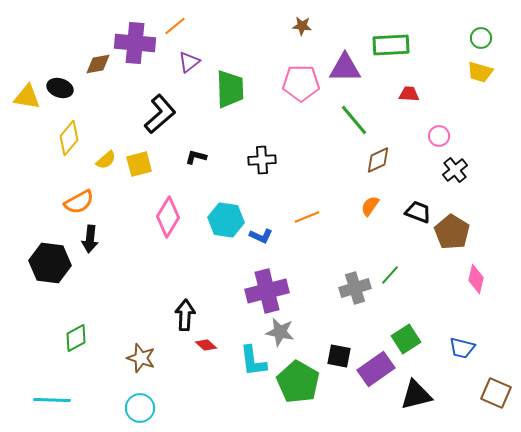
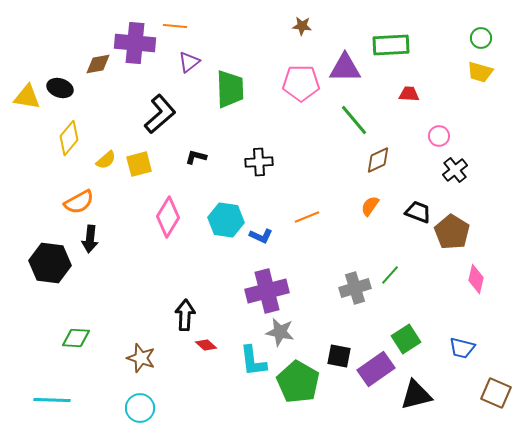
orange line at (175, 26): rotated 45 degrees clockwise
black cross at (262, 160): moved 3 px left, 2 px down
green diamond at (76, 338): rotated 32 degrees clockwise
